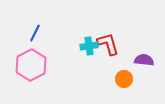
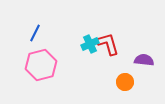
cyan cross: moved 1 px right, 2 px up; rotated 18 degrees counterclockwise
pink hexagon: moved 10 px right; rotated 12 degrees clockwise
orange circle: moved 1 px right, 3 px down
